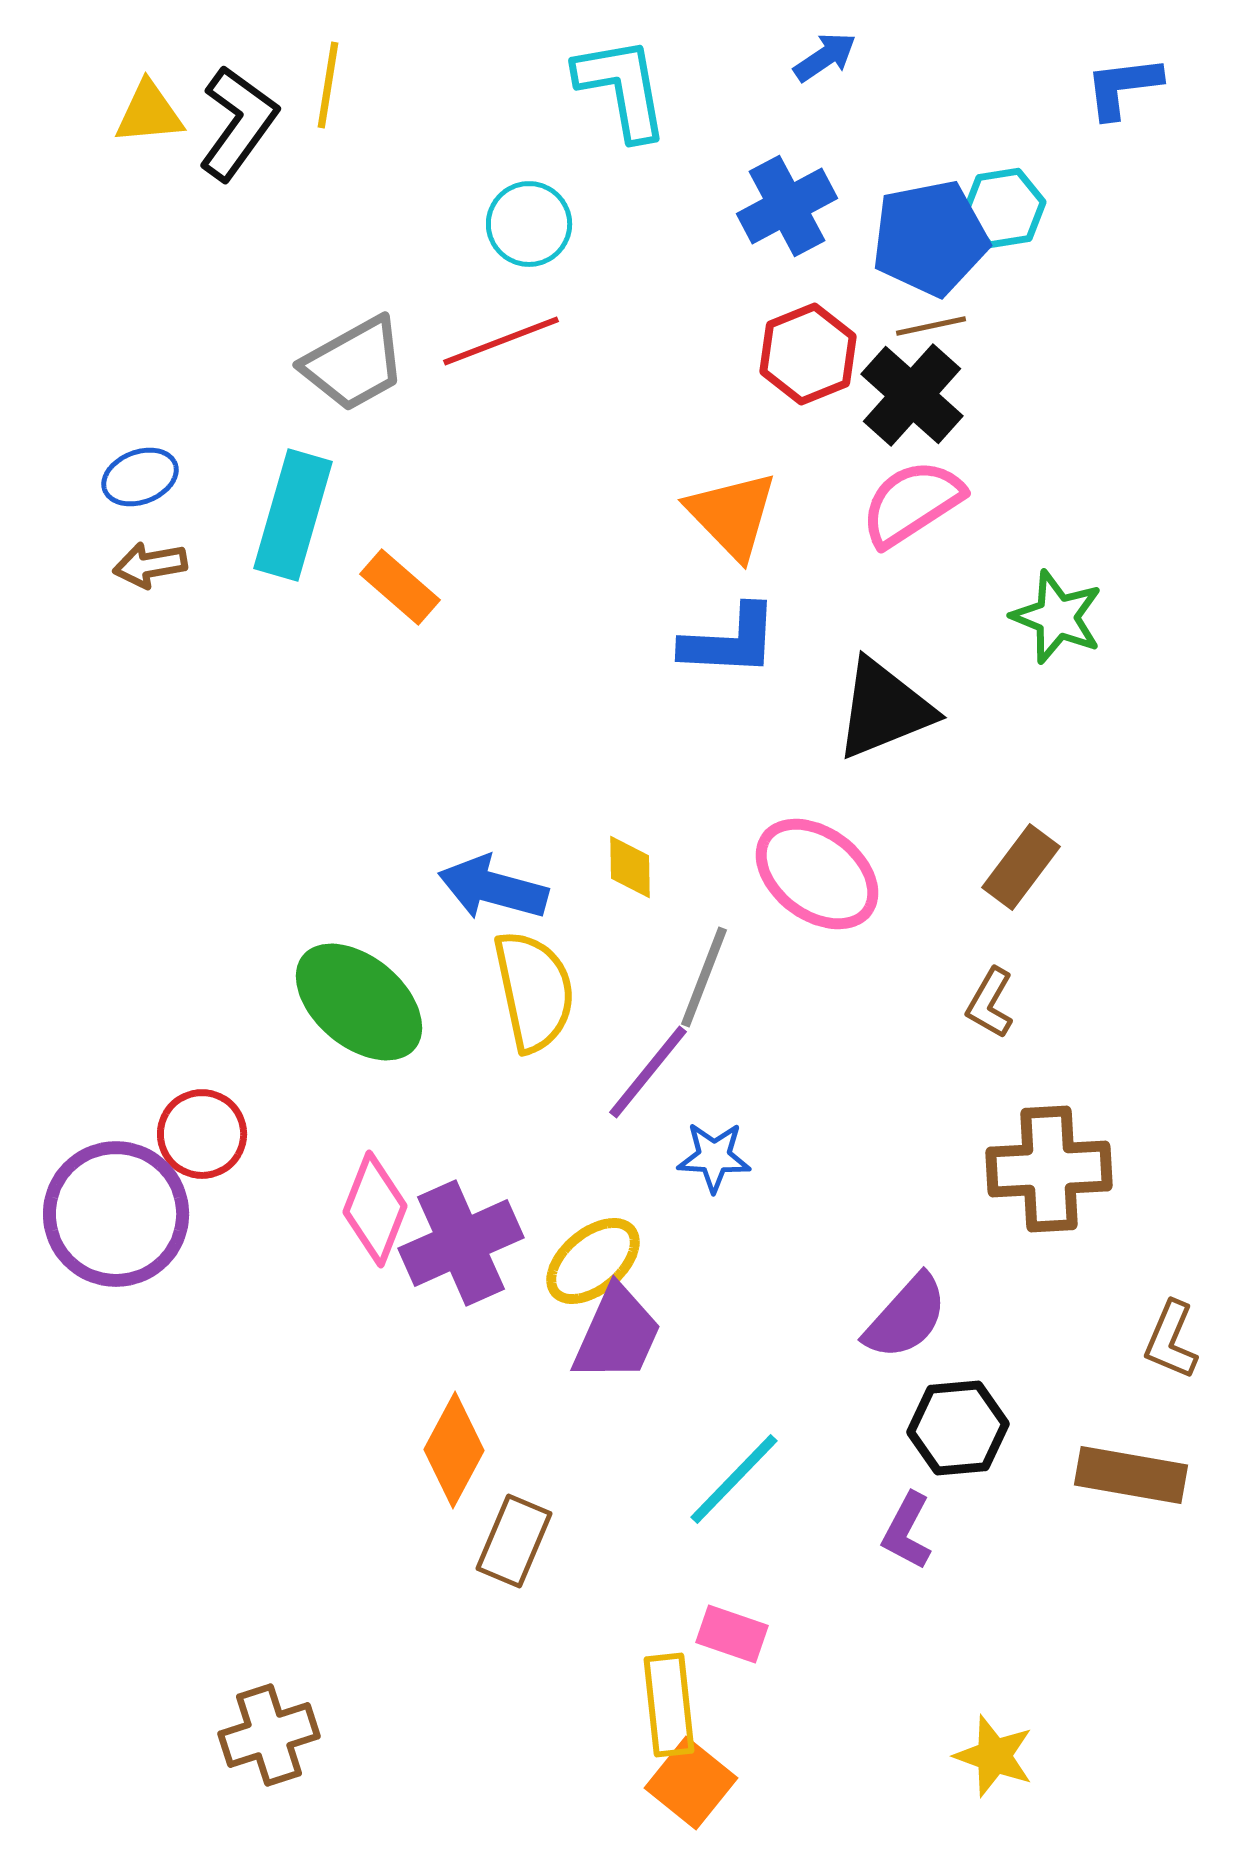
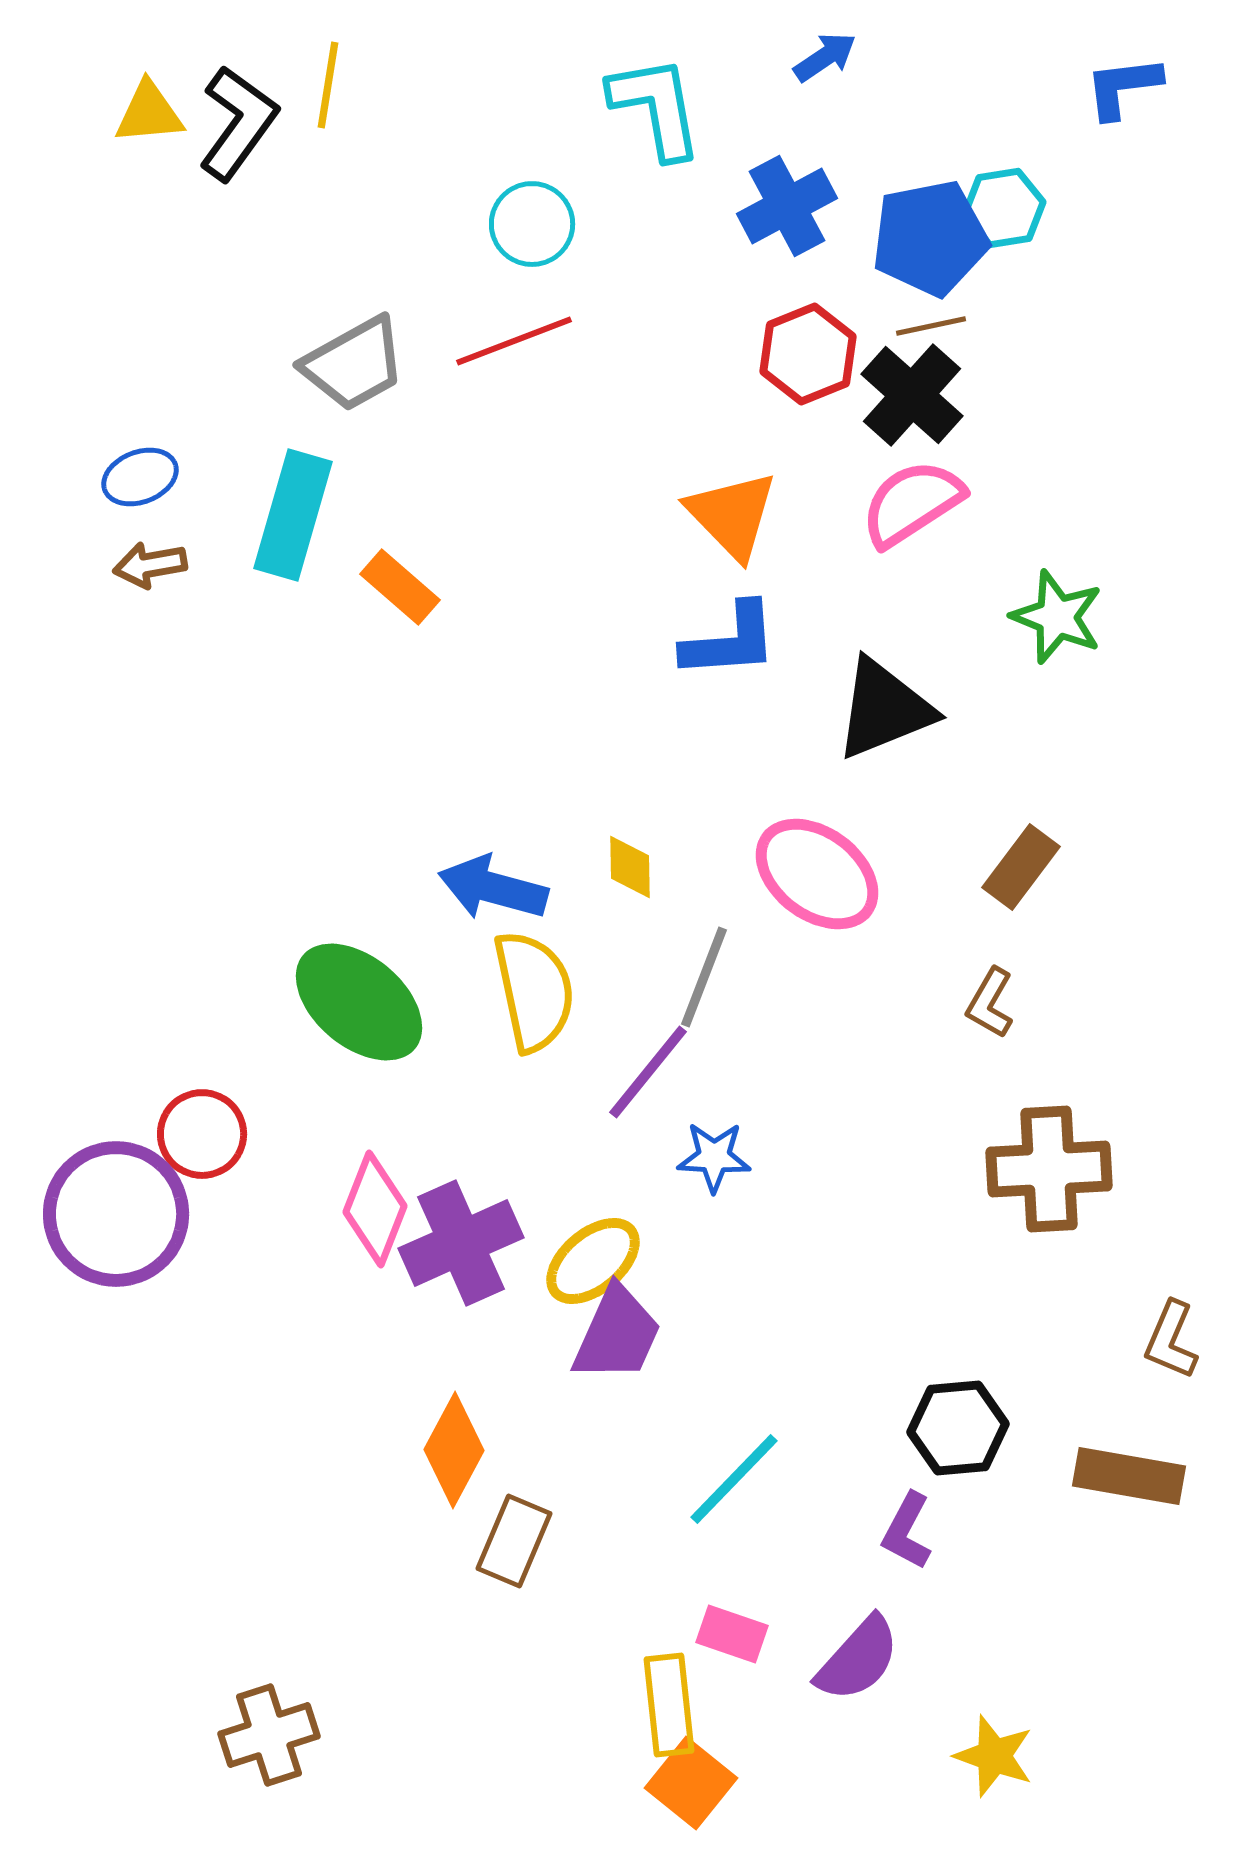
cyan L-shape at (622, 88): moved 34 px right, 19 px down
cyan circle at (529, 224): moved 3 px right
red line at (501, 341): moved 13 px right
blue L-shape at (730, 641): rotated 7 degrees counterclockwise
purple semicircle at (906, 1317): moved 48 px left, 342 px down
brown rectangle at (1131, 1475): moved 2 px left, 1 px down
